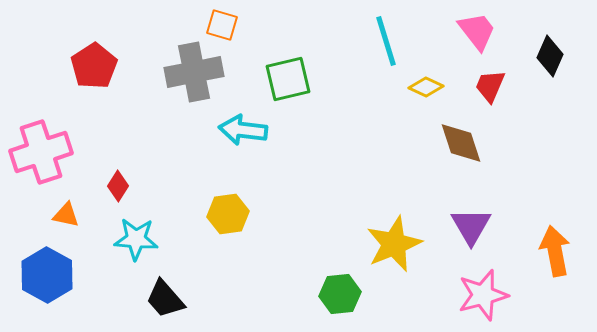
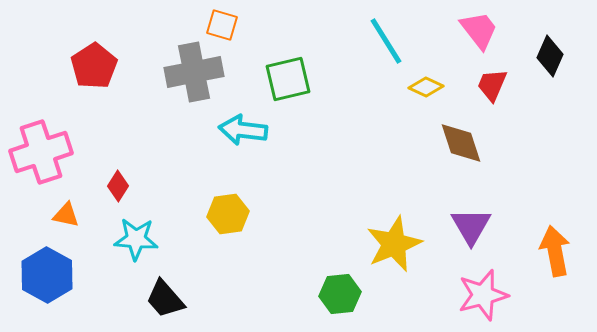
pink trapezoid: moved 2 px right, 1 px up
cyan line: rotated 15 degrees counterclockwise
red trapezoid: moved 2 px right, 1 px up
